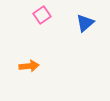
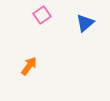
orange arrow: rotated 48 degrees counterclockwise
